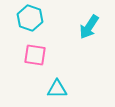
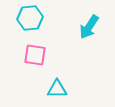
cyan hexagon: rotated 25 degrees counterclockwise
